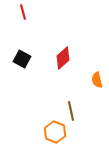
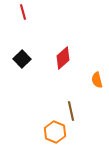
black square: rotated 18 degrees clockwise
